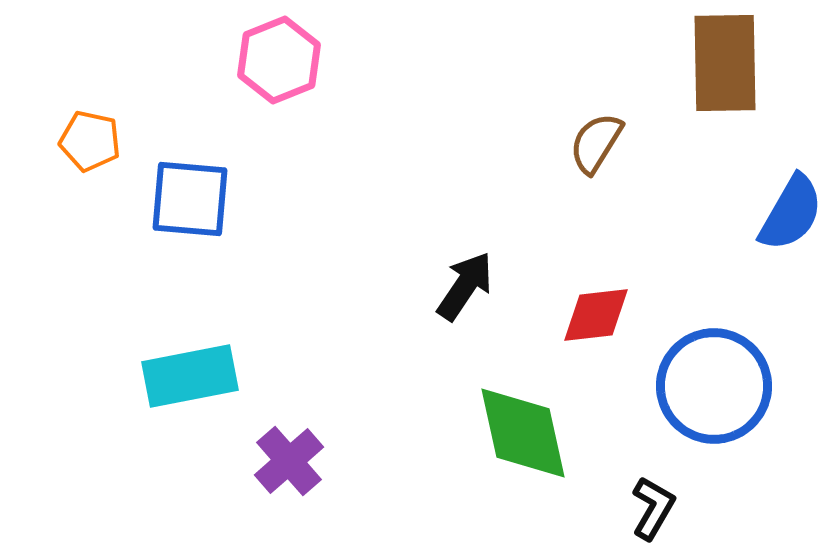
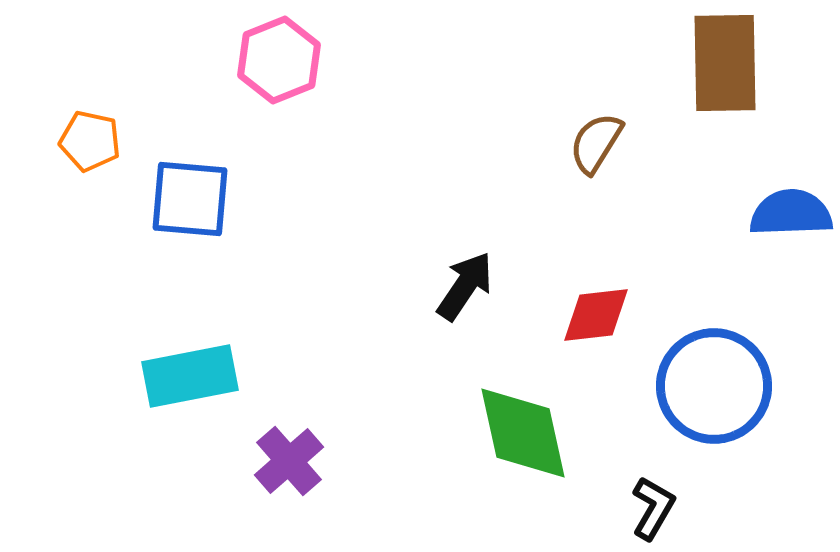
blue semicircle: rotated 122 degrees counterclockwise
